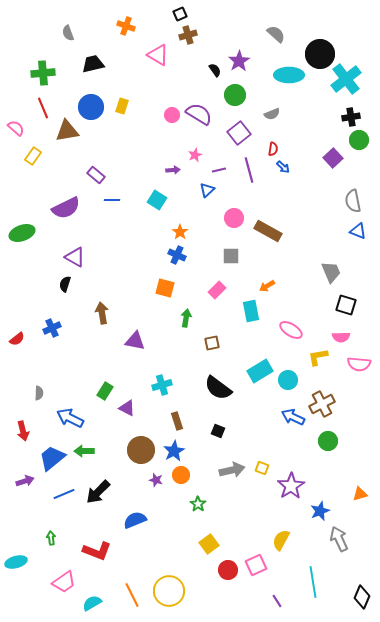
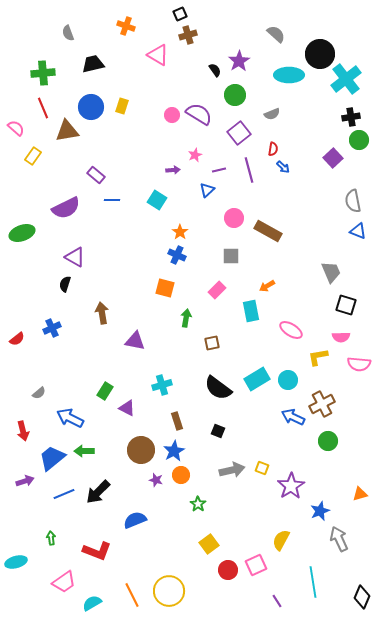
cyan rectangle at (260, 371): moved 3 px left, 8 px down
gray semicircle at (39, 393): rotated 48 degrees clockwise
